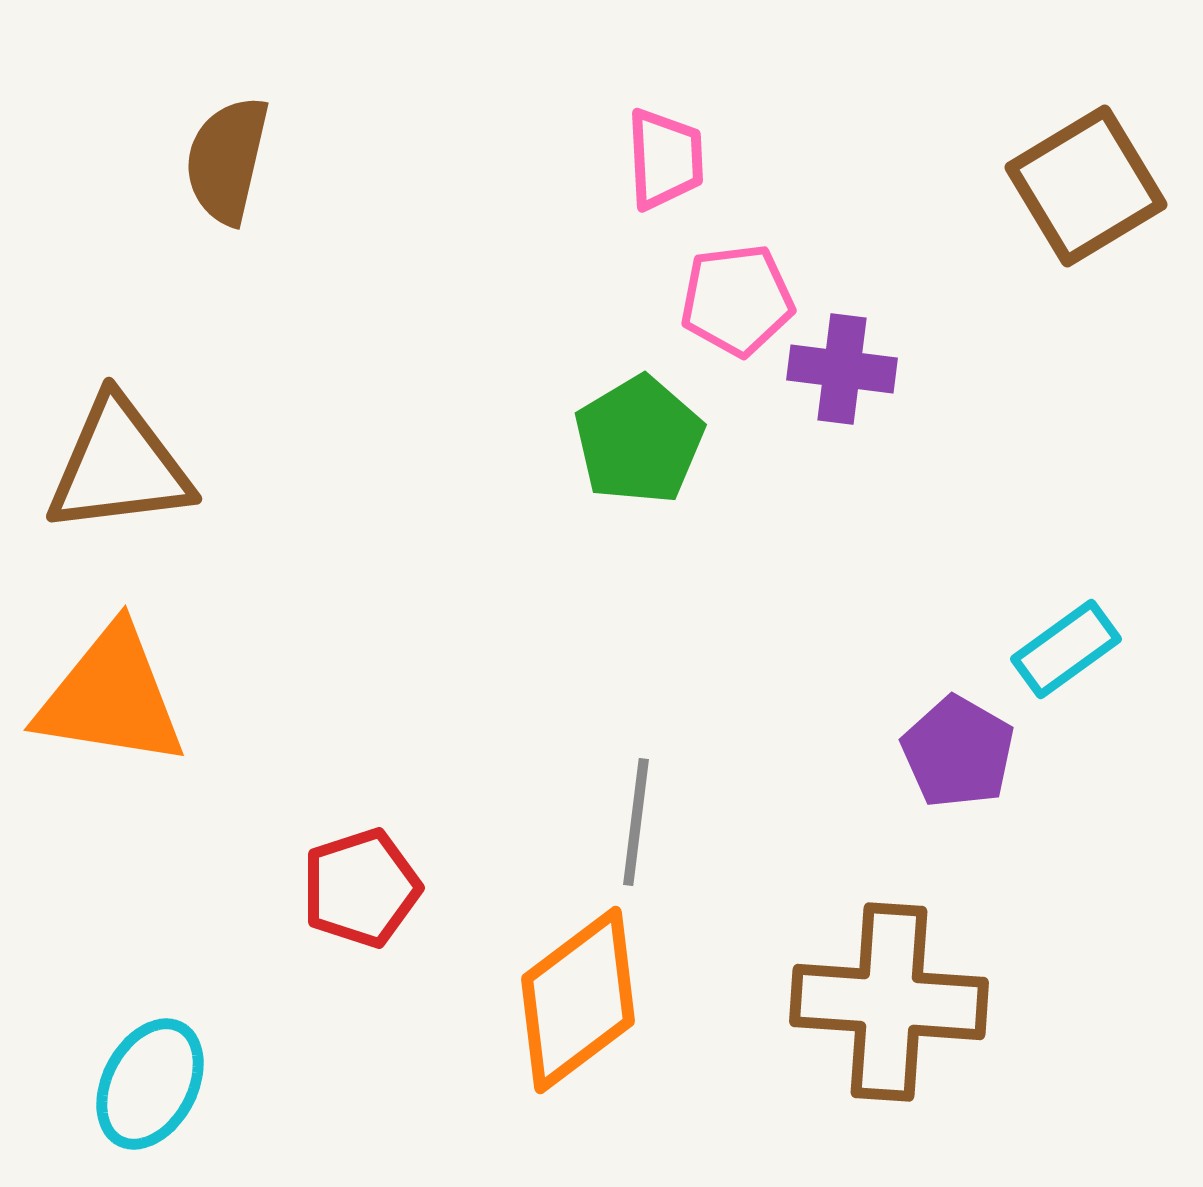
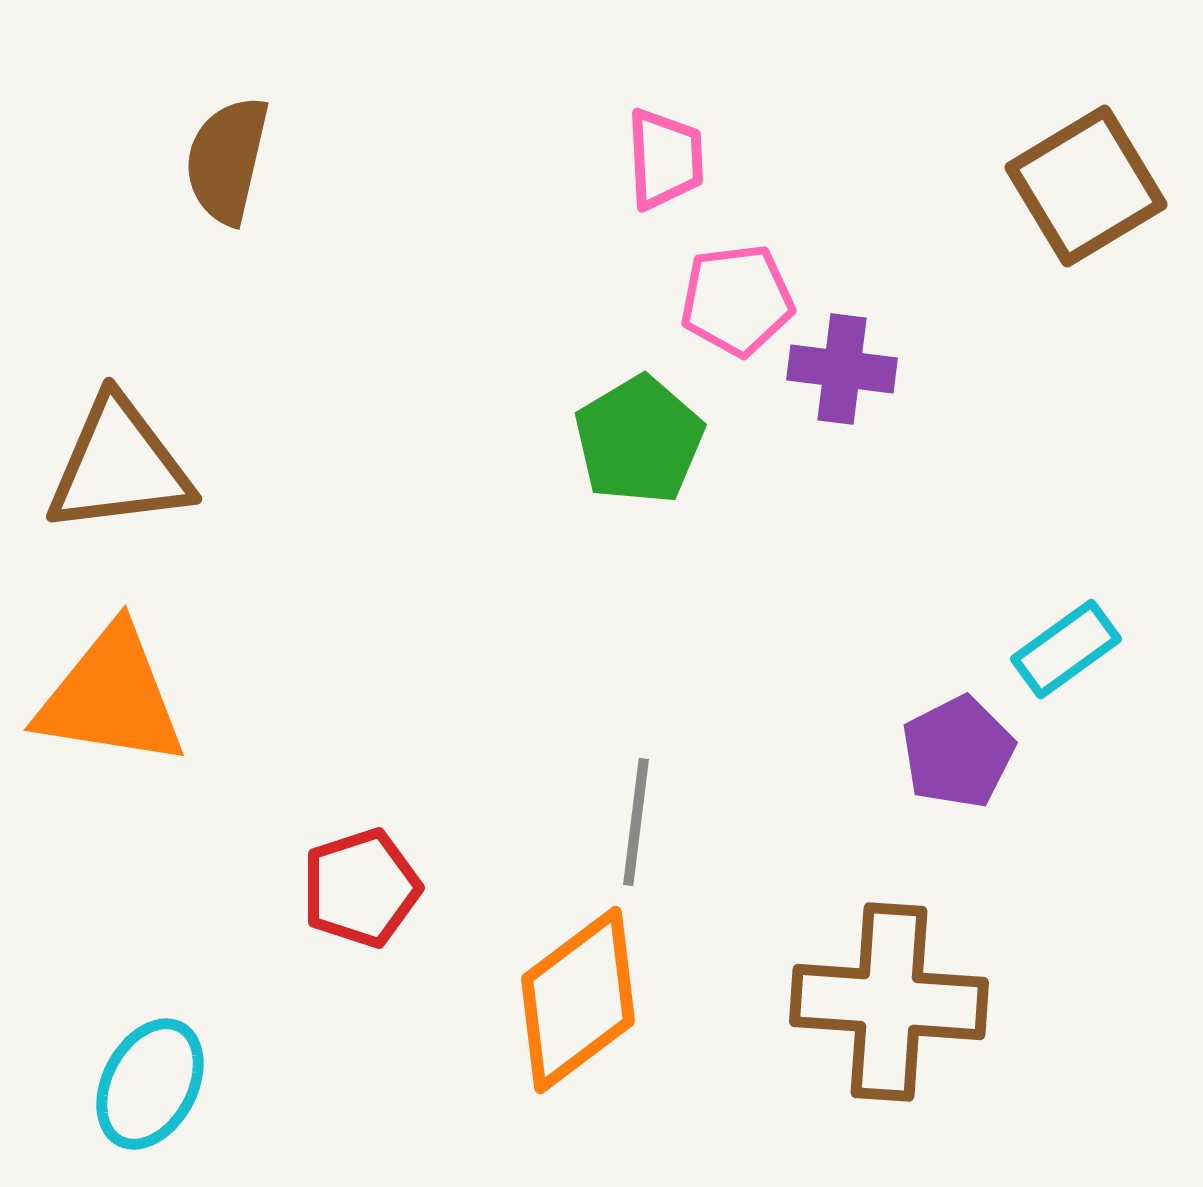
purple pentagon: rotated 15 degrees clockwise
